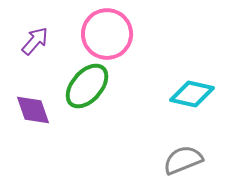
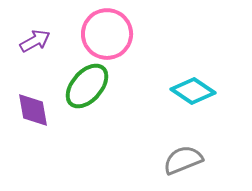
purple arrow: rotated 20 degrees clockwise
cyan diamond: moved 1 px right, 3 px up; rotated 21 degrees clockwise
purple diamond: rotated 9 degrees clockwise
